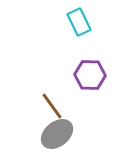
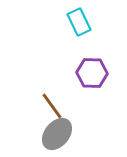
purple hexagon: moved 2 px right, 2 px up
gray ellipse: rotated 12 degrees counterclockwise
